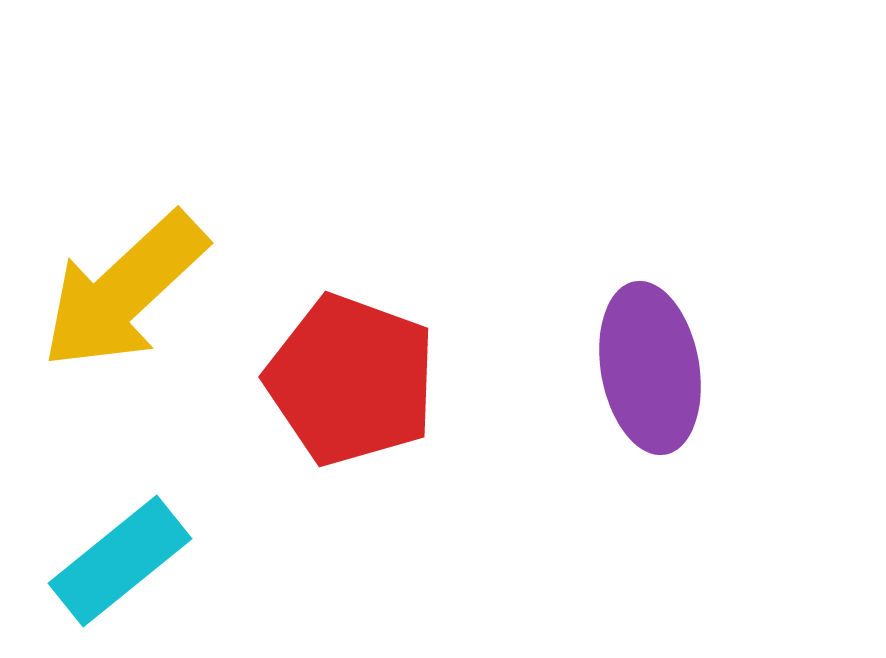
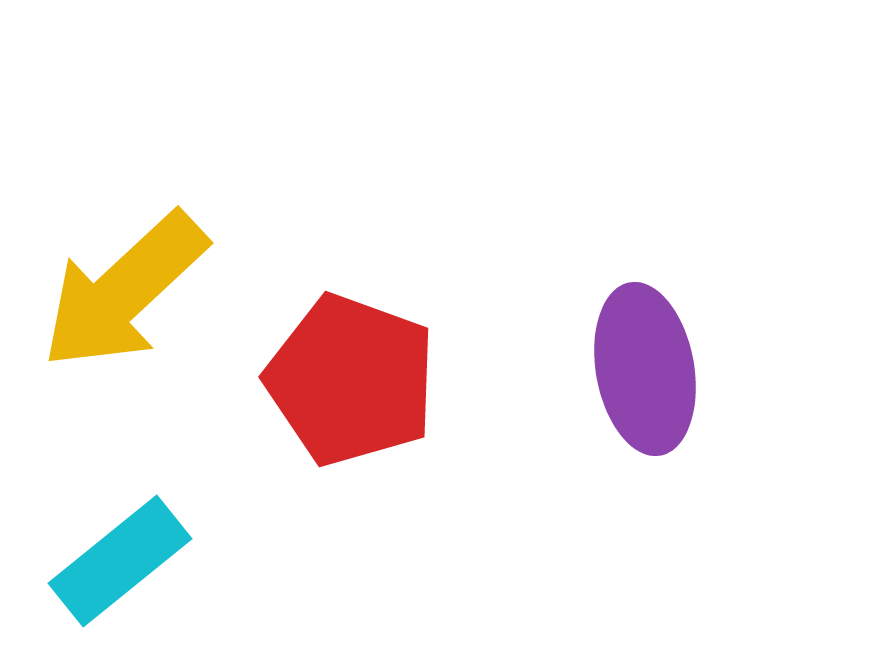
purple ellipse: moved 5 px left, 1 px down
